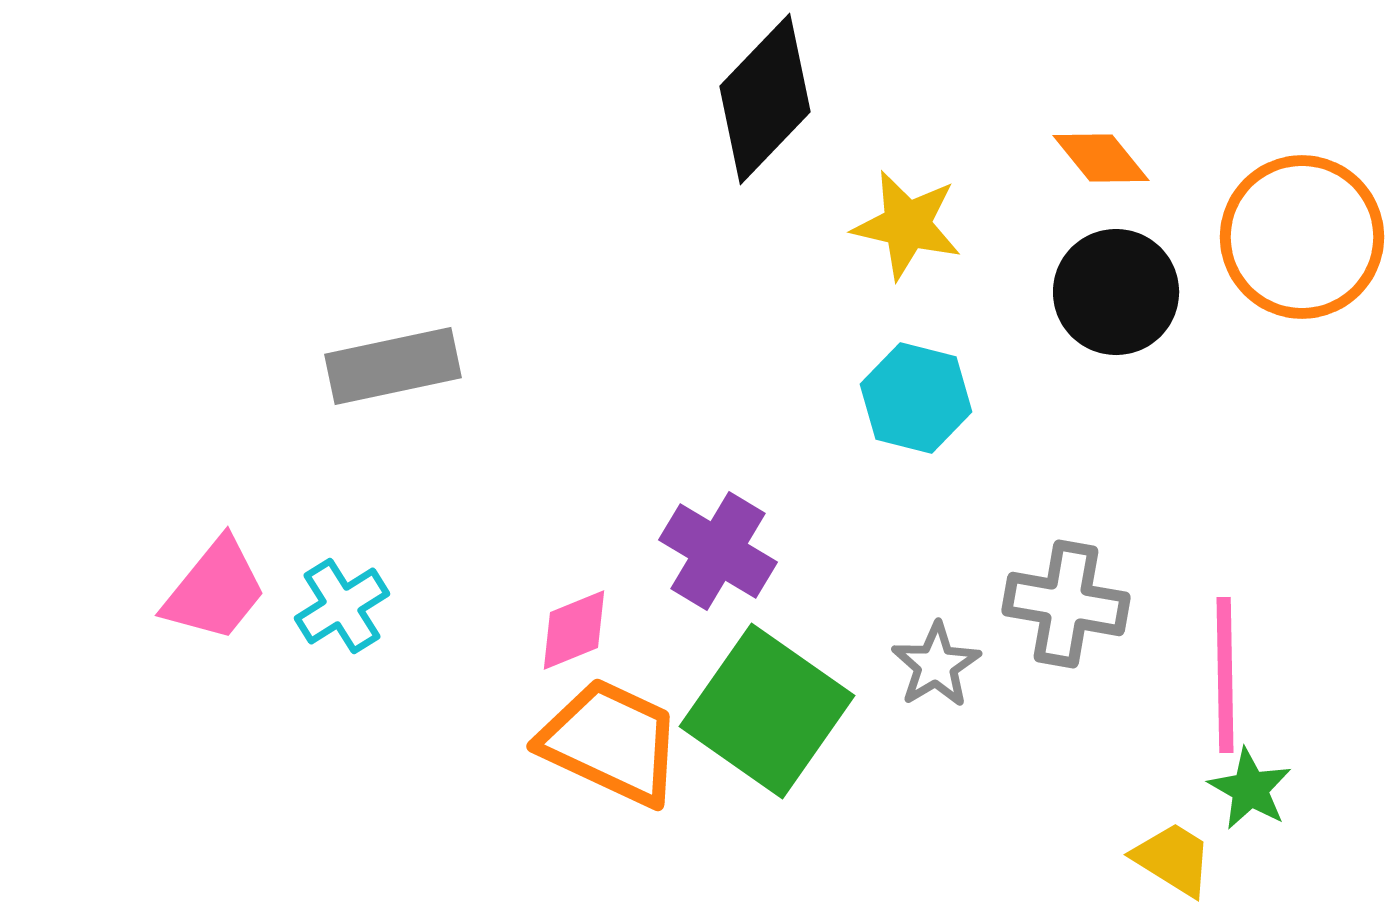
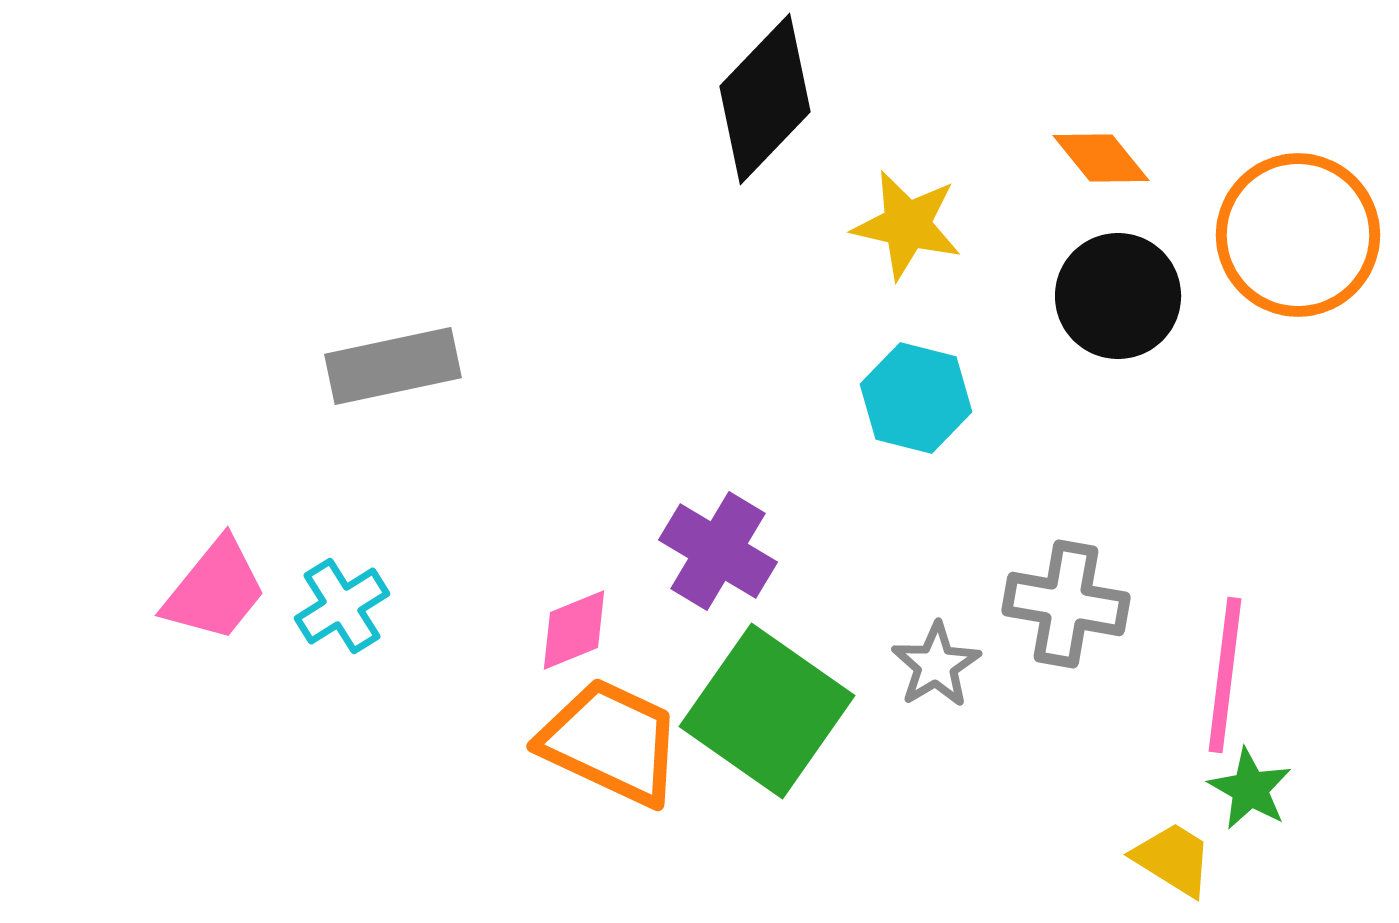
orange circle: moved 4 px left, 2 px up
black circle: moved 2 px right, 4 px down
pink line: rotated 8 degrees clockwise
